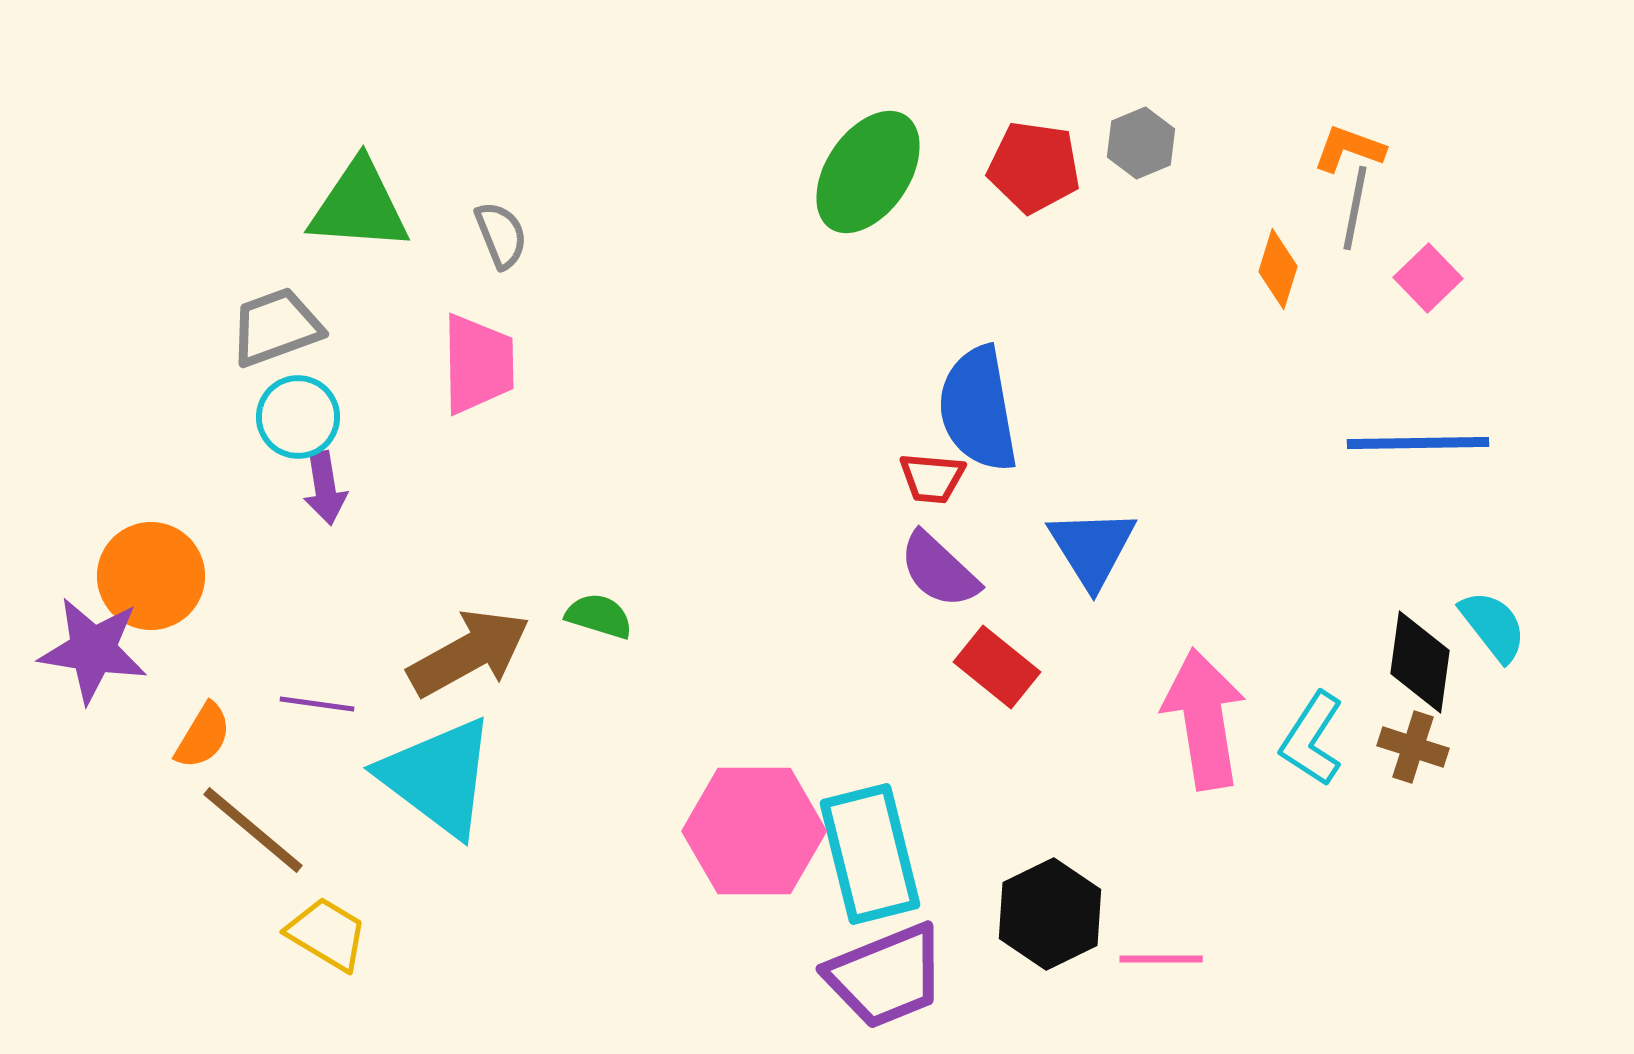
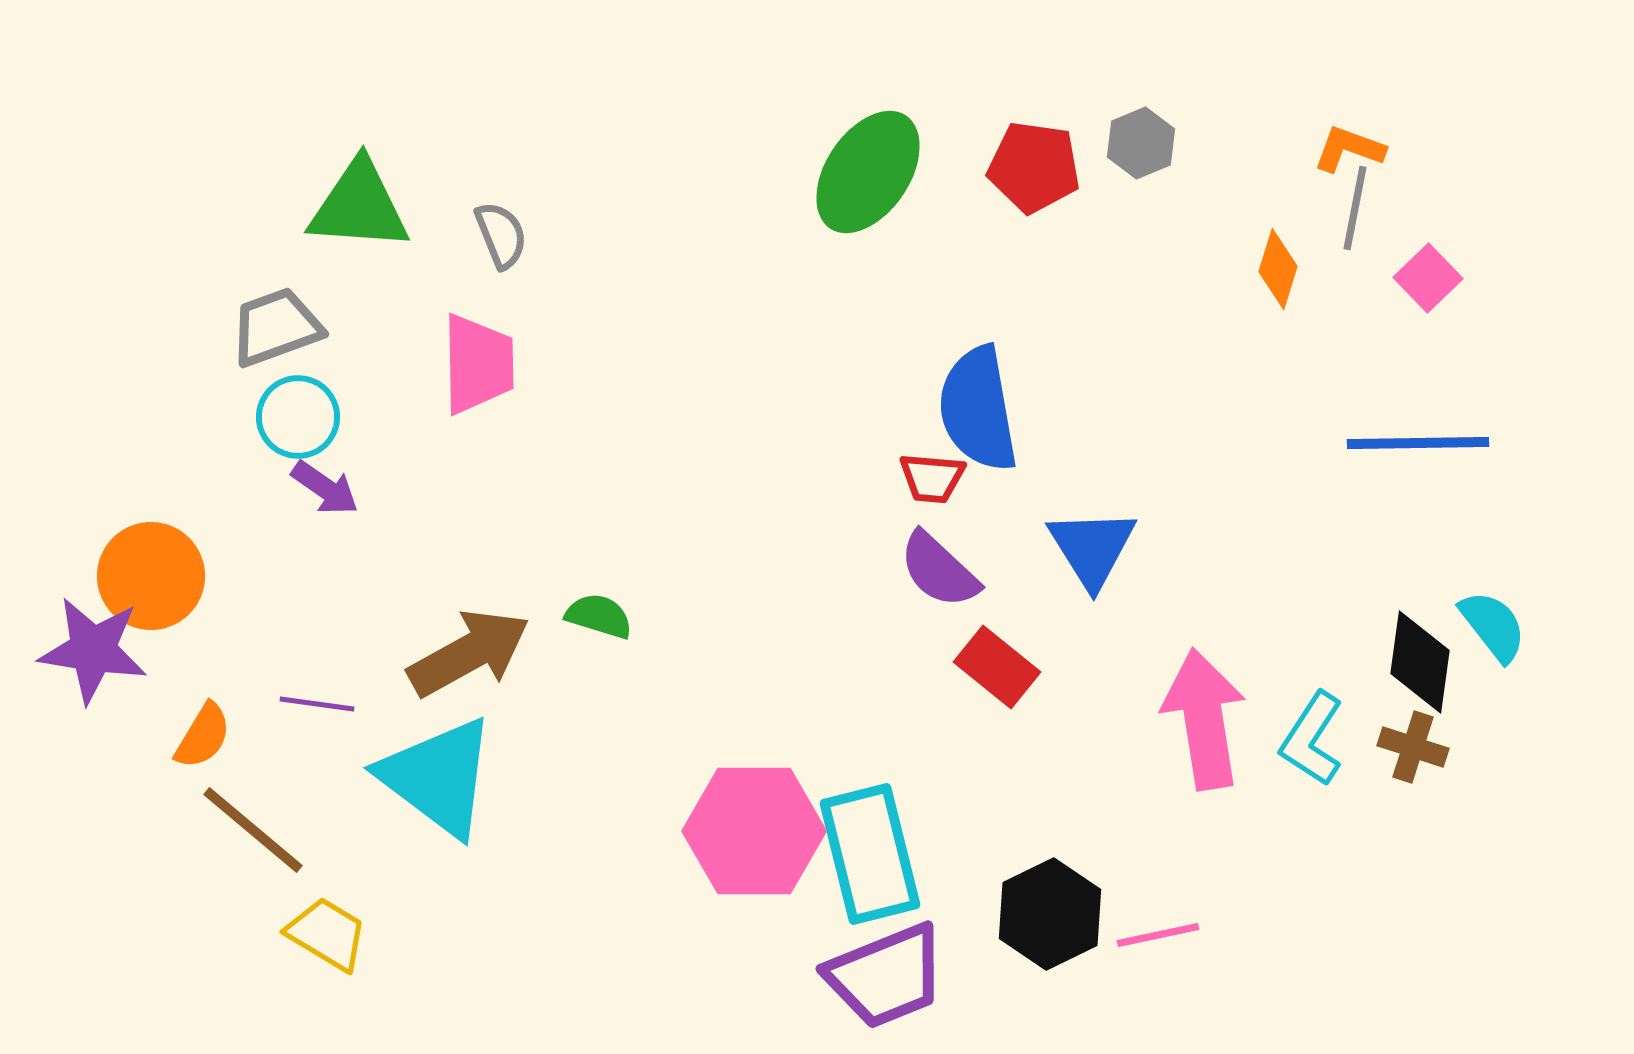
purple arrow: rotated 46 degrees counterclockwise
pink line: moved 3 px left, 24 px up; rotated 12 degrees counterclockwise
